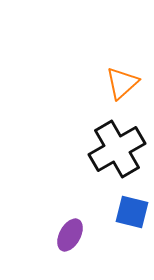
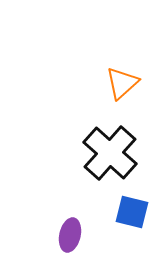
black cross: moved 7 px left, 4 px down; rotated 18 degrees counterclockwise
purple ellipse: rotated 16 degrees counterclockwise
